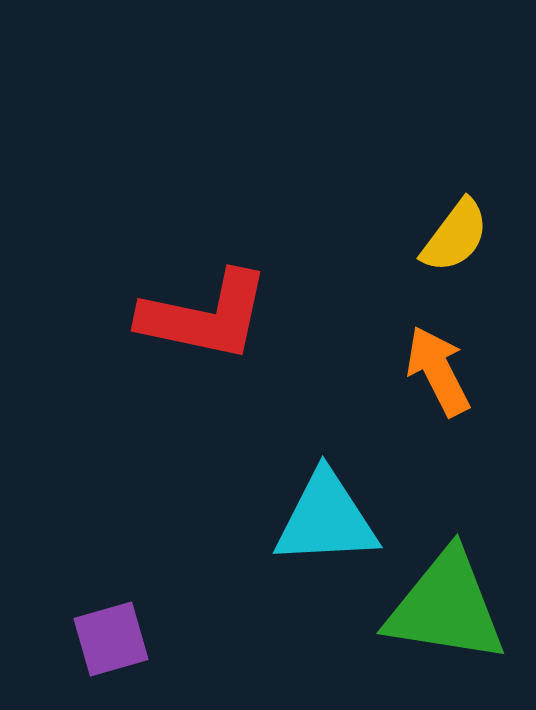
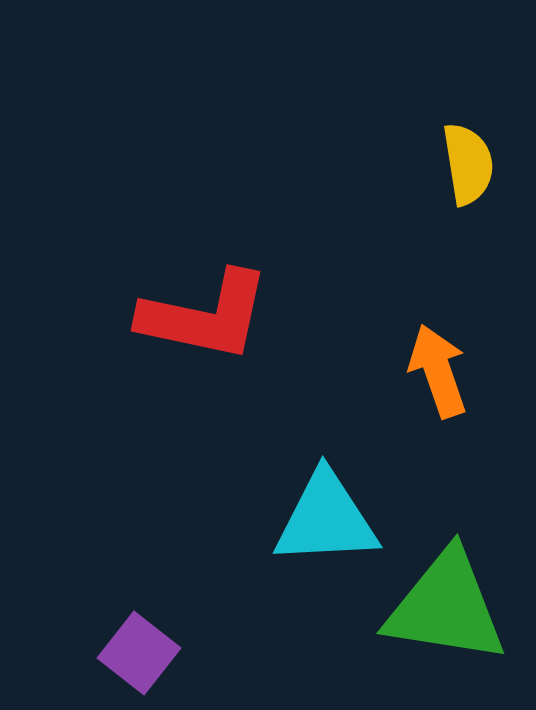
yellow semicircle: moved 13 px right, 72 px up; rotated 46 degrees counterclockwise
orange arrow: rotated 8 degrees clockwise
purple square: moved 28 px right, 14 px down; rotated 36 degrees counterclockwise
